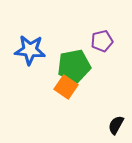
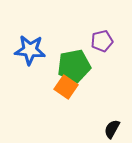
black semicircle: moved 4 px left, 4 px down
